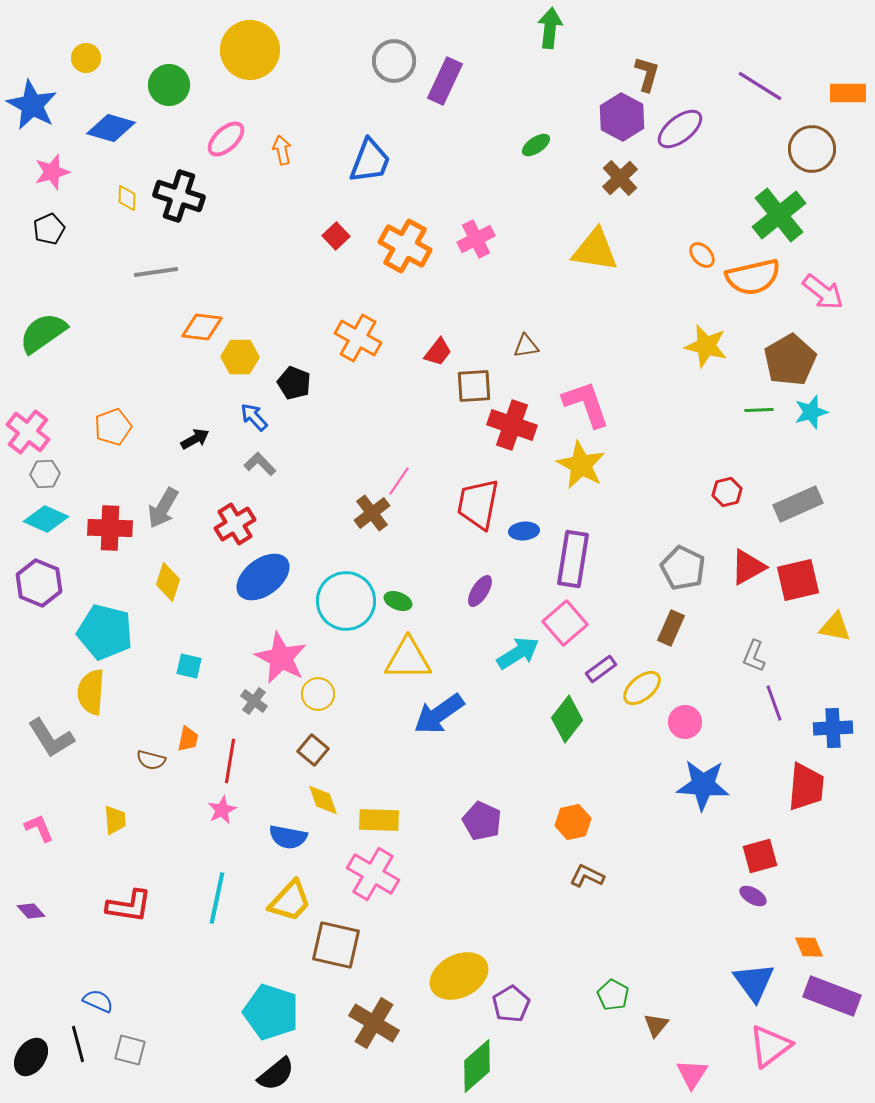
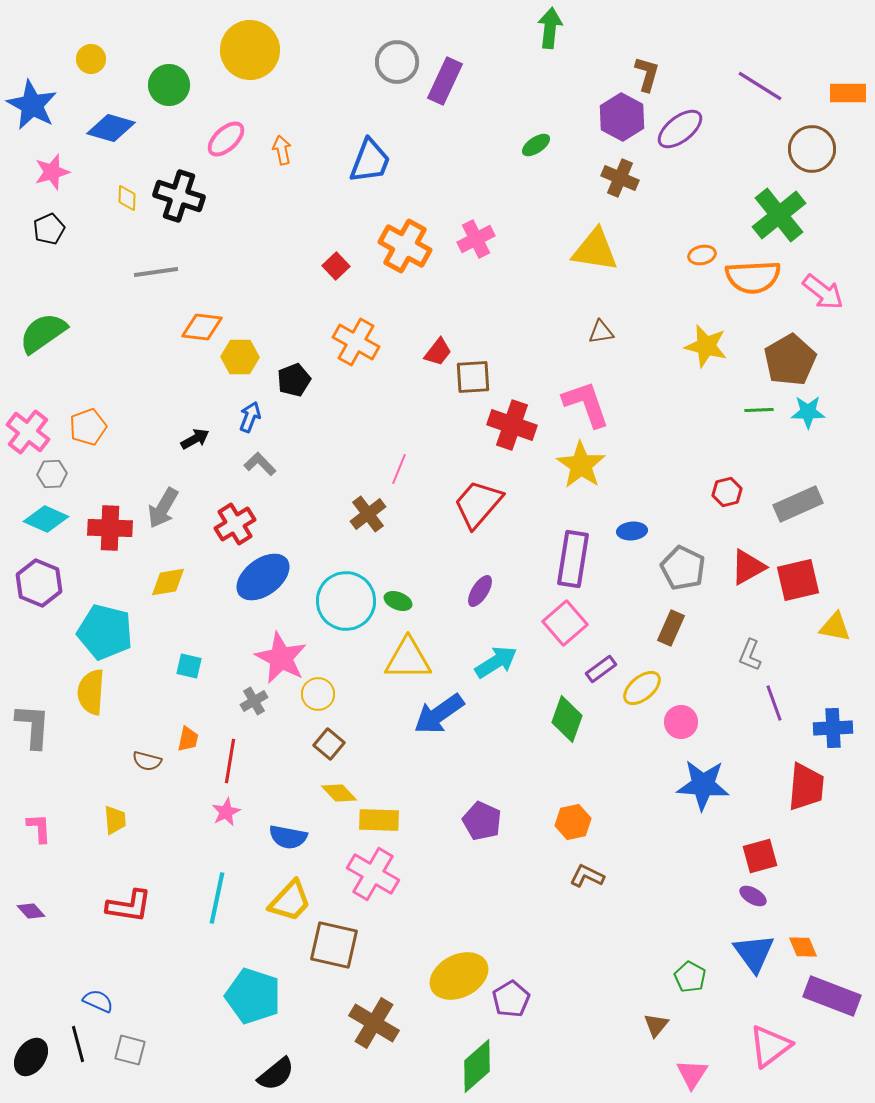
yellow circle at (86, 58): moved 5 px right, 1 px down
gray circle at (394, 61): moved 3 px right, 1 px down
brown cross at (620, 178): rotated 24 degrees counterclockwise
red square at (336, 236): moved 30 px down
orange ellipse at (702, 255): rotated 60 degrees counterclockwise
orange semicircle at (753, 277): rotated 10 degrees clockwise
orange cross at (358, 338): moved 2 px left, 4 px down
brown triangle at (526, 346): moved 75 px right, 14 px up
black pentagon at (294, 383): moved 3 px up; rotated 28 degrees clockwise
brown square at (474, 386): moved 1 px left, 9 px up
cyan star at (811, 412): moved 3 px left; rotated 16 degrees clockwise
blue arrow at (254, 417): moved 4 px left; rotated 64 degrees clockwise
orange pentagon at (113, 427): moved 25 px left
yellow star at (581, 465): rotated 6 degrees clockwise
gray hexagon at (45, 474): moved 7 px right
pink line at (399, 481): moved 12 px up; rotated 12 degrees counterclockwise
red trapezoid at (478, 504): rotated 30 degrees clockwise
brown cross at (372, 513): moved 4 px left, 1 px down
blue ellipse at (524, 531): moved 108 px right
yellow diamond at (168, 582): rotated 63 degrees clockwise
cyan arrow at (518, 653): moved 22 px left, 9 px down
gray L-shape at (754, 656): moved 4 px left, 1 px up
gray cross at (254, 701): rotated 24 degrees clockwise
green diamond at (567, 719): rotated 18 degrees counterclockwise
pink circle at (685, 722): moved 4 px left
gray L-shape at (51, 738): moved 18 px left, 12 px up; rotated 144 degrees counterclockwise
brown square at (313, 750): moved 16 px right, 6 px up
brown semicircle at (151, 760): moved 4 px left, 1 px down
yellow diamond at (323, 800): moved 16 px right, 7 px up; rotated 24 degrees counterclockwise
pink star at (222, 810): moved 4 px right, 2 px down
pink L-shape at (39, 828): rotated 20 degrees clockwise
brown square at (336, 945): moved 2 px left
orange diamond at (809, 947): moved 6 px left
blue triangle at (754, 982): moved 29 px up
green pentagon at (613, 995): moved 77 px right, 18 px up
purple pentagon at (511, 1004): moved 5 px up
cyan pentagon at (271, 1012): moved 18 px left, 16 px up
